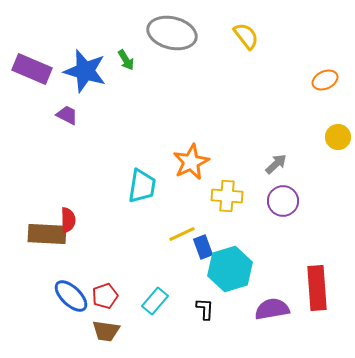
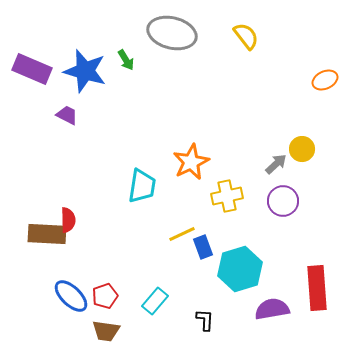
yellow circle: moved 36 px left, 12 px down
yellow cross: rotated 16 degrees counterclockwise
cyan hexagon: moved 10 px right
black L-shape: moved 11 px down
